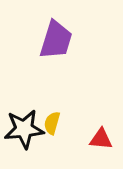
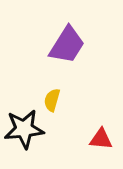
purple trapezoid: moved 11 px right, 5 px down; rotated 15 degrees clockwise
yellow semicircle: moved 23 px up
